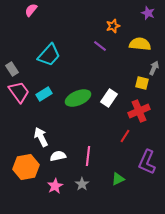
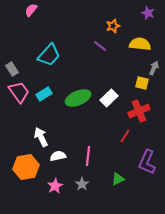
white rectangle: rotated 12 degrees clockwise
